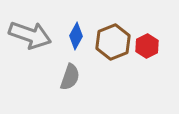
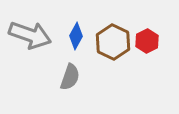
brown hexagon: rotated 12 degrees counterclockwise
red hexagon: moved 5 px up
